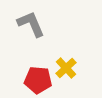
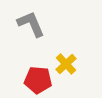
yellow cross: moved 4 px up
